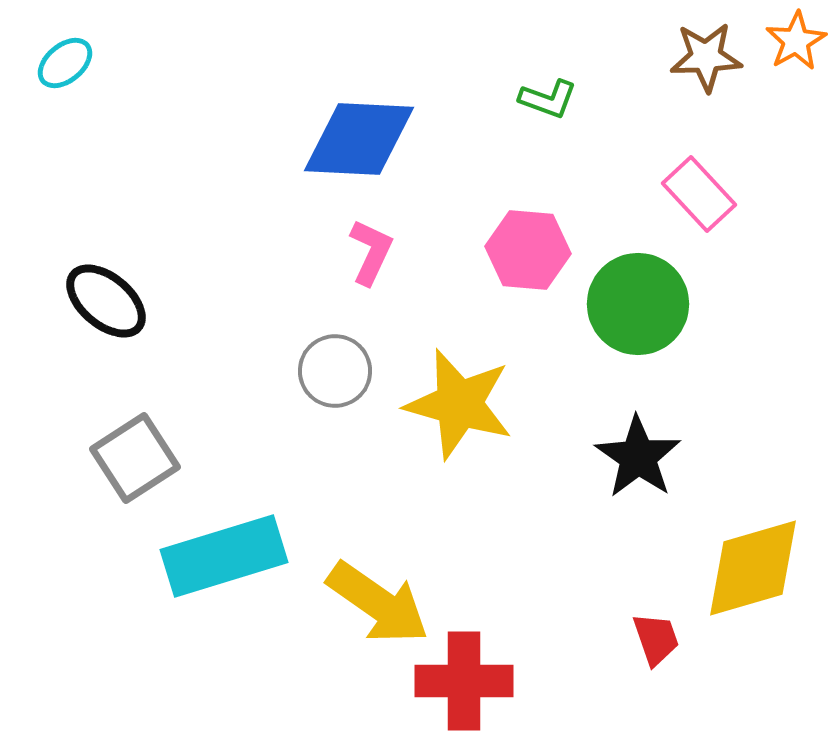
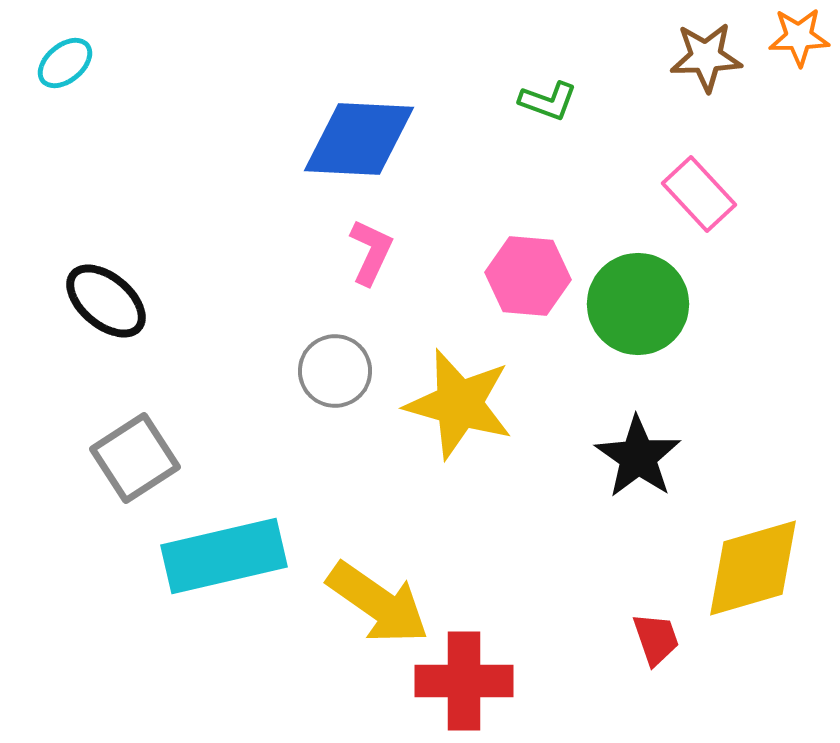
orange star: moved 3 px right, 4 px up; rotated 28 degrees clockwise
green L-shape: moved 2 px down
pink hexagon: moved 26 px down
cyan rectangle: rotated 4 degrees clockwise
